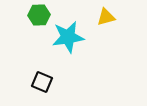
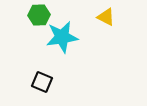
yellow triangle: rotated 42 degrees clockwise
cyan star: moved 6 px left
